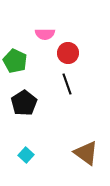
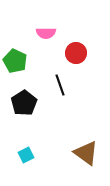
pink semicircle: moved 1 px right, 1 px up
red circle: moved 8 px right
black line: moved 7 px left, 1 px down
cyan square: rotated 21 degrees clockwise
